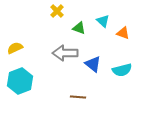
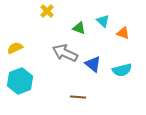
yellow cross: moved 10 px left
gray arrow: rotated 25 degrees clockwise
